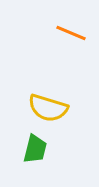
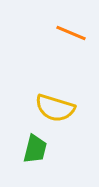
yellow semicircle: moved 7 px right
